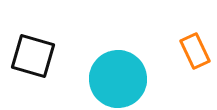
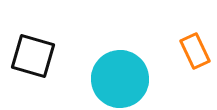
cyan circle: moved 2 px right
